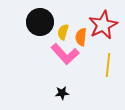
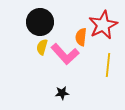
yellow semicircle: moved 21 px left, 15 px down
